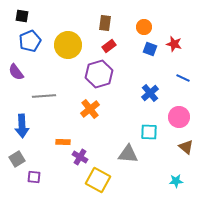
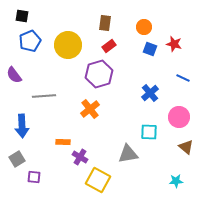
purple semicircle: moved 2 px left, 3 px down
gray triangle: rotated 15 degrees counterclockwise
